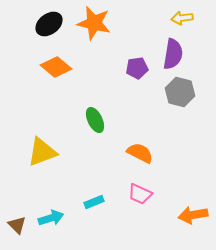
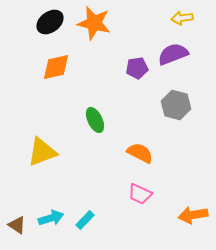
black ellipse: moved 1 px right, 2 px up
purple semicircle: rotated 120 degrees counterclockwise
orange diamond: rotated 52 degrees counterclockwise
gray hexagon: moved 4 px left, 13 px down
cyan rectangle: moved 9 px left, 18 px down; rotated 24 degrees counterclockwise
brown triangle: rotated 12 degrees counterclockwise
